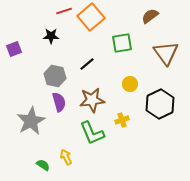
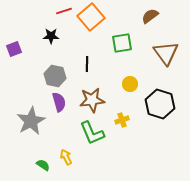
black line: rotated 49 degrees counterclockwise
black hexagon: rotated 16 degrees counterclockwise
